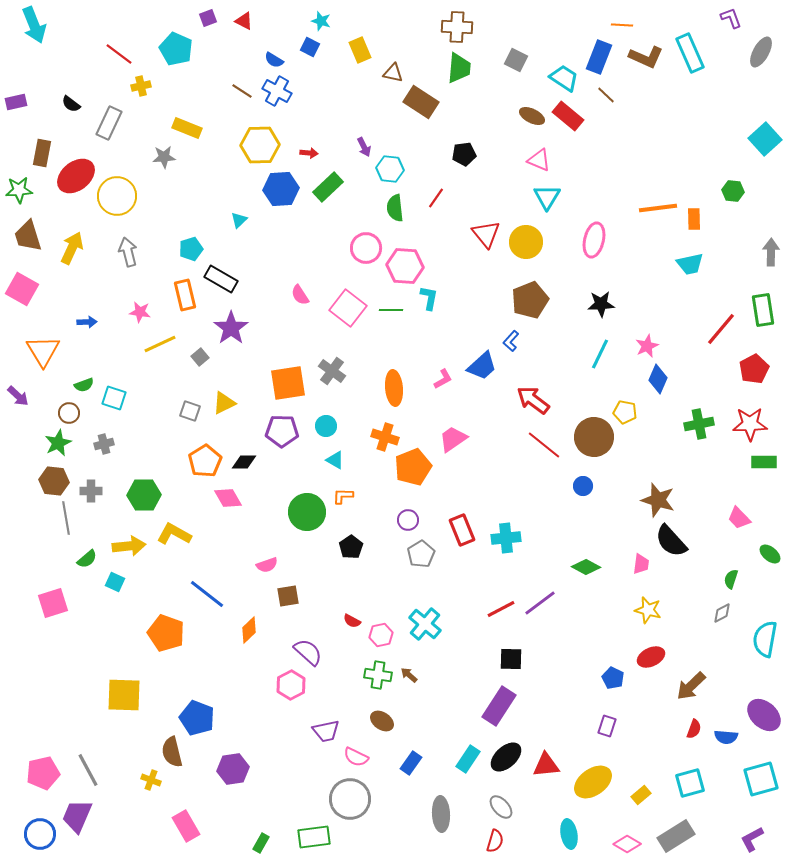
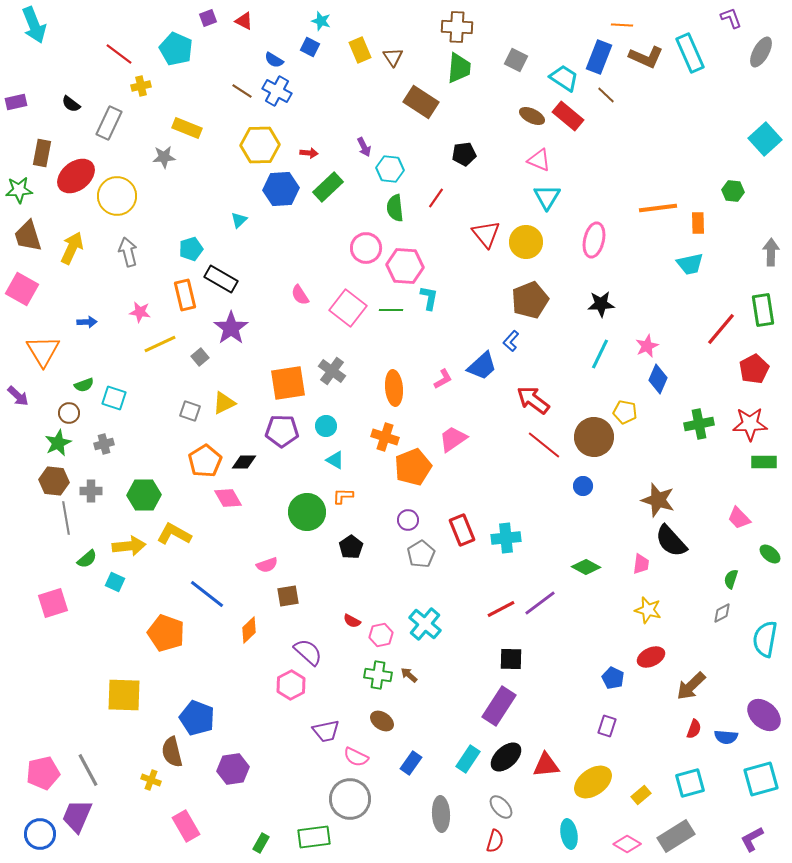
brown triangle at (393, 73): moved 16 px up; rotated 45 degrees clockwise
orange rectangle at (694, 219): moved 4 px right, 4 px down
